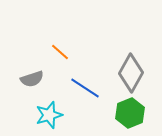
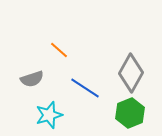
orange line: moved 1 px left, 2 px up
